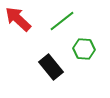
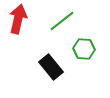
red arrow: rotated 60 degrees clockwise
